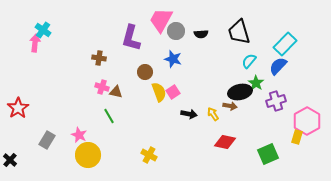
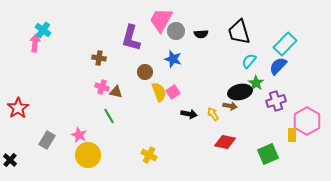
yellow rectangle: moved 5 px left, 2 px up; rotated 16 degrees counterclockwise
